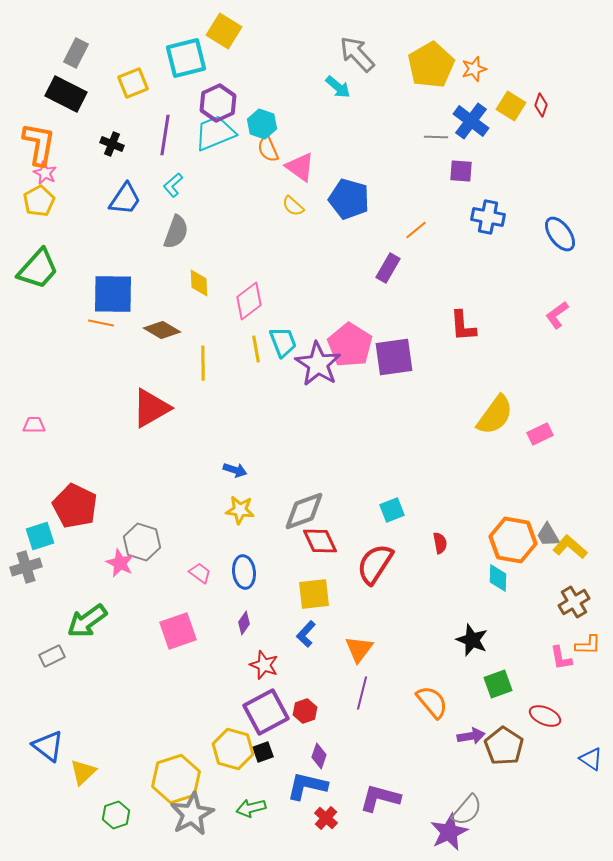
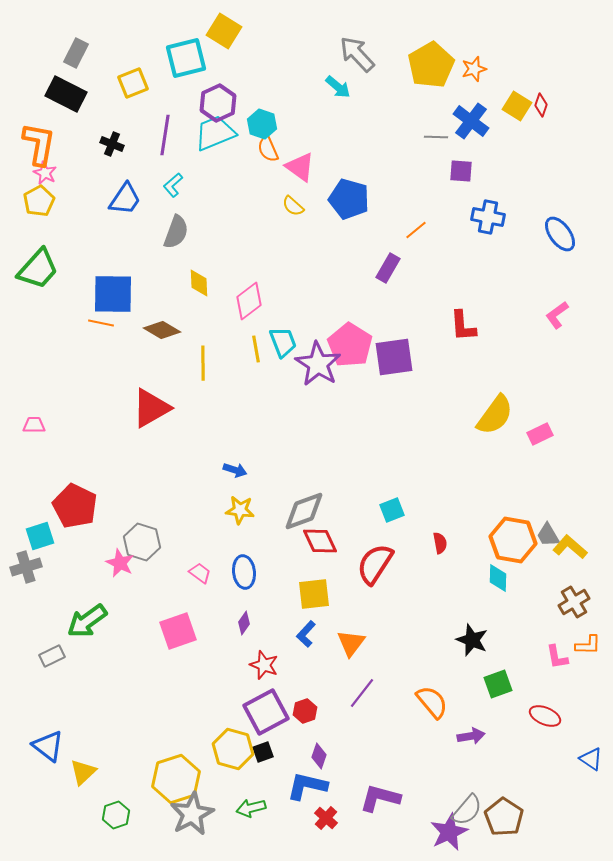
yellow square at (511, 106): moved 6 px right
orange triangle at (359, 649): moved 8 px left, 6 px up
pink L-shape at (561, 658): moved 4 px left, 1 px up
purple line at (362, 693): rotated 24 degrees clockwise
brown pentagon at (504, 746): moved 71 px down
